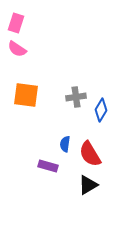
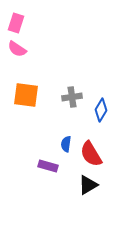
gray cross: moved 4 px left
blue semicircle: moved 1 px right
red semicircle: moved 1 px right
